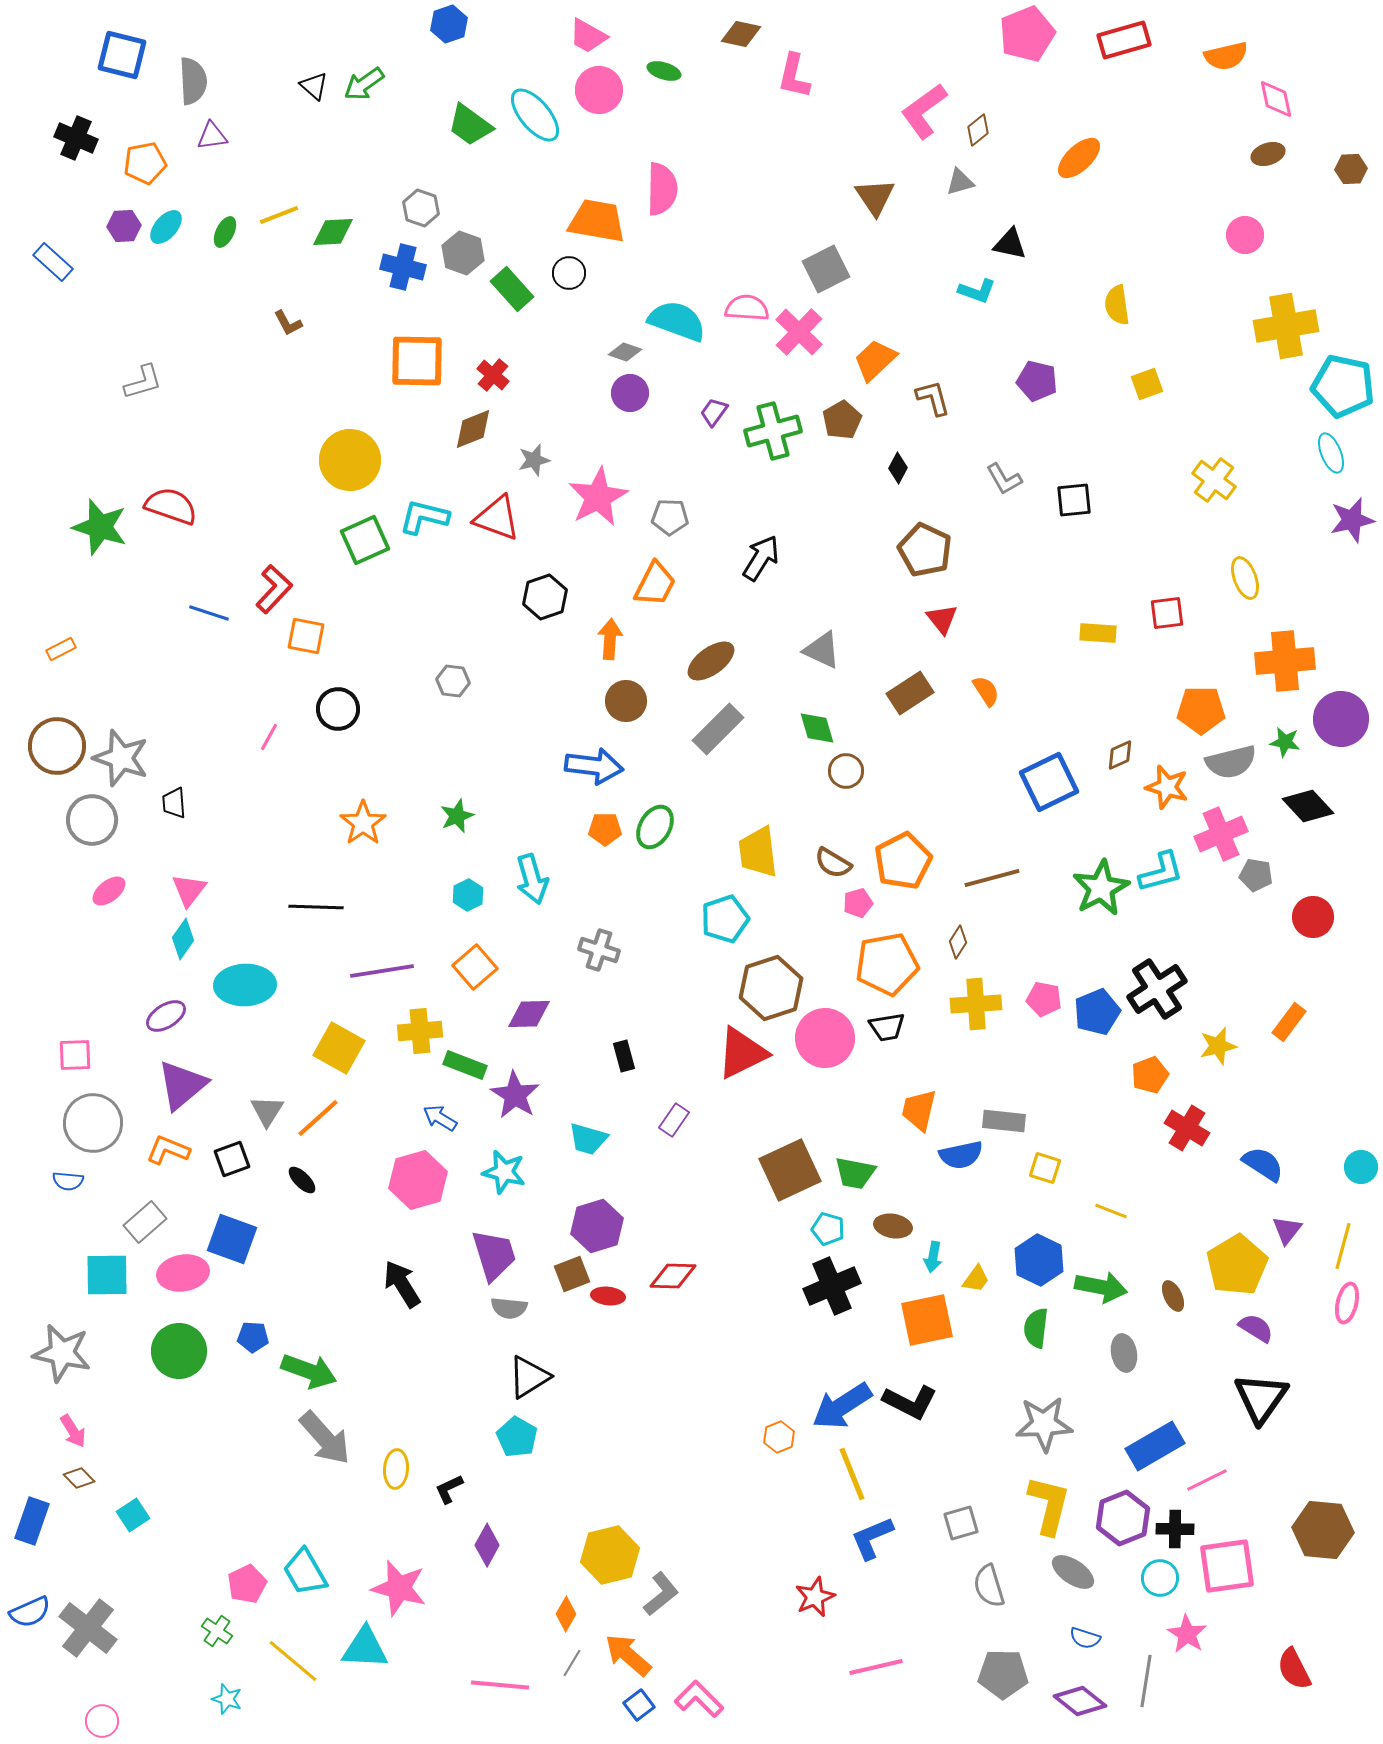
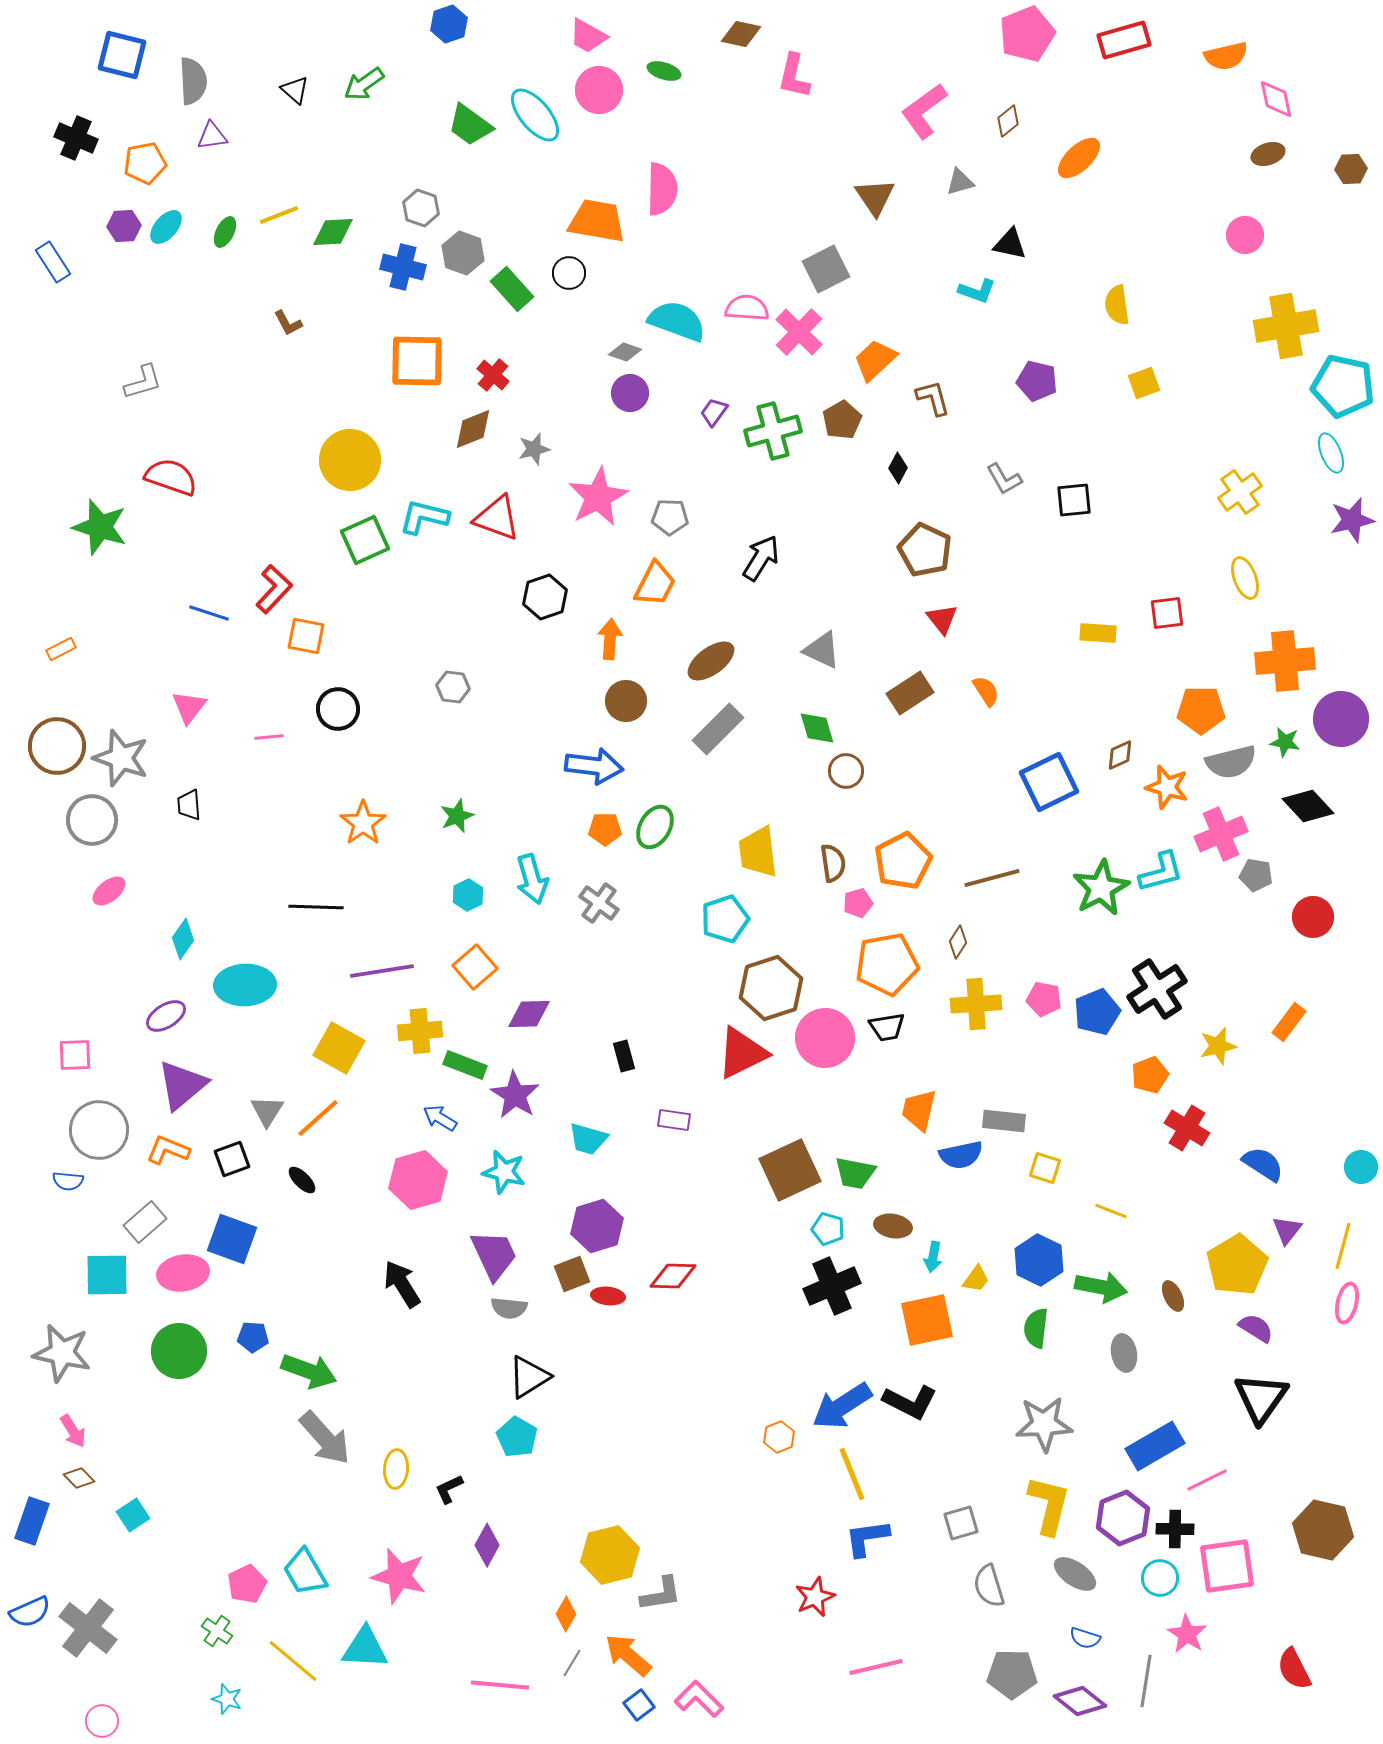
black triangle at (314, 86): moved 19 px left, 4 px down
brown diamond at (978, 130): moved 30 px right, 9 px up
blue rectangle at (53, 262): rotated 15 degrees clockwise
yellow square at (1147, 384): moved 3 px left, 1 px up
gray star at (534, 460): moved 11 px up
yellow cross at (1214, 480): moved 26 px right, 12 px down; rotated 18 degrees clockwise
red semicircle at (171, 506): moved 29 px up
gray hexagon at (453, 681): moved 6 px down
pink line at (269, 737): rotated 56 degrees clockwise
black trapezoid at (174, 803): moved 15 px right, 2 px down
brown semicircle at (833, 863): rotated 129 degrees counterclockwise
pink triangle at (189, 890): moved 183 px up
gray cross at (599, 950): moved 47 px up; rotated 18 degrees clockwise
purple rectangle at (674, 1120): rotated 64 degrees clockwise
gray circle at (93, 1123): moved 6 px right, 7 px down
purple trapezoid at (494, 1255): rotated 8 degrees counterclockwise
brown hexagon at (1323, 1530): rotated 8 degrees clockwise
blue L-shape at (872, 1538): moved 5 px left; rotated 15 degrees clockwise
gray ellipse at (1073, 1572): moved 2 px right, 2 px down
pink star at (399, 1588): moved 12 px up
gray L-shape at (661, 1594): rotated 30 degrees clockwise
gray pentagon at (1003, 1674): moved 9 px right
